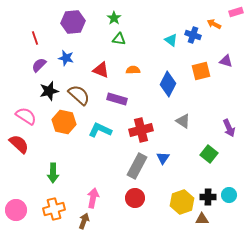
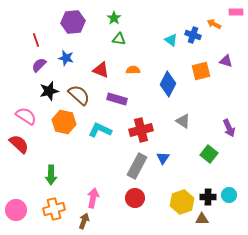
pink rectangle: rotated 16 degrees clockwise
red line: moved 1 px right, 2 px down
green arrow: moved 2 px left, 2 px down
